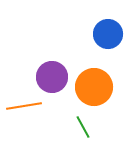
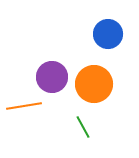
orange circle: moved 3 px up
